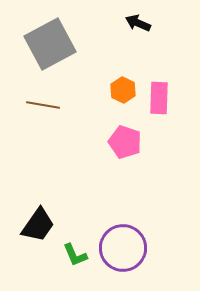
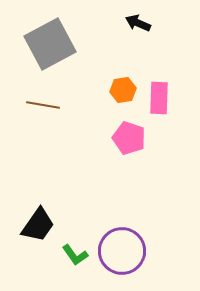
orange hexagon: rotated 25 degrees clockwise
pink pentagon: moved 4 px right, 4 px up
purple circle: moved 1 px left, 3 px down
green L-shape: rotated 12 degrees counterclockwise
